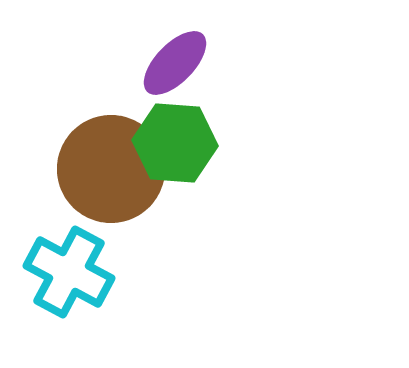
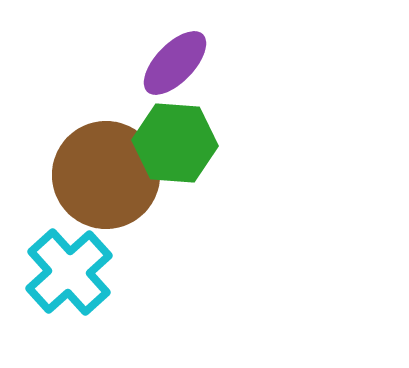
brown circle: moved 5 px left, 6 px down
cyan cross: rotated 20 degrees clockwise
